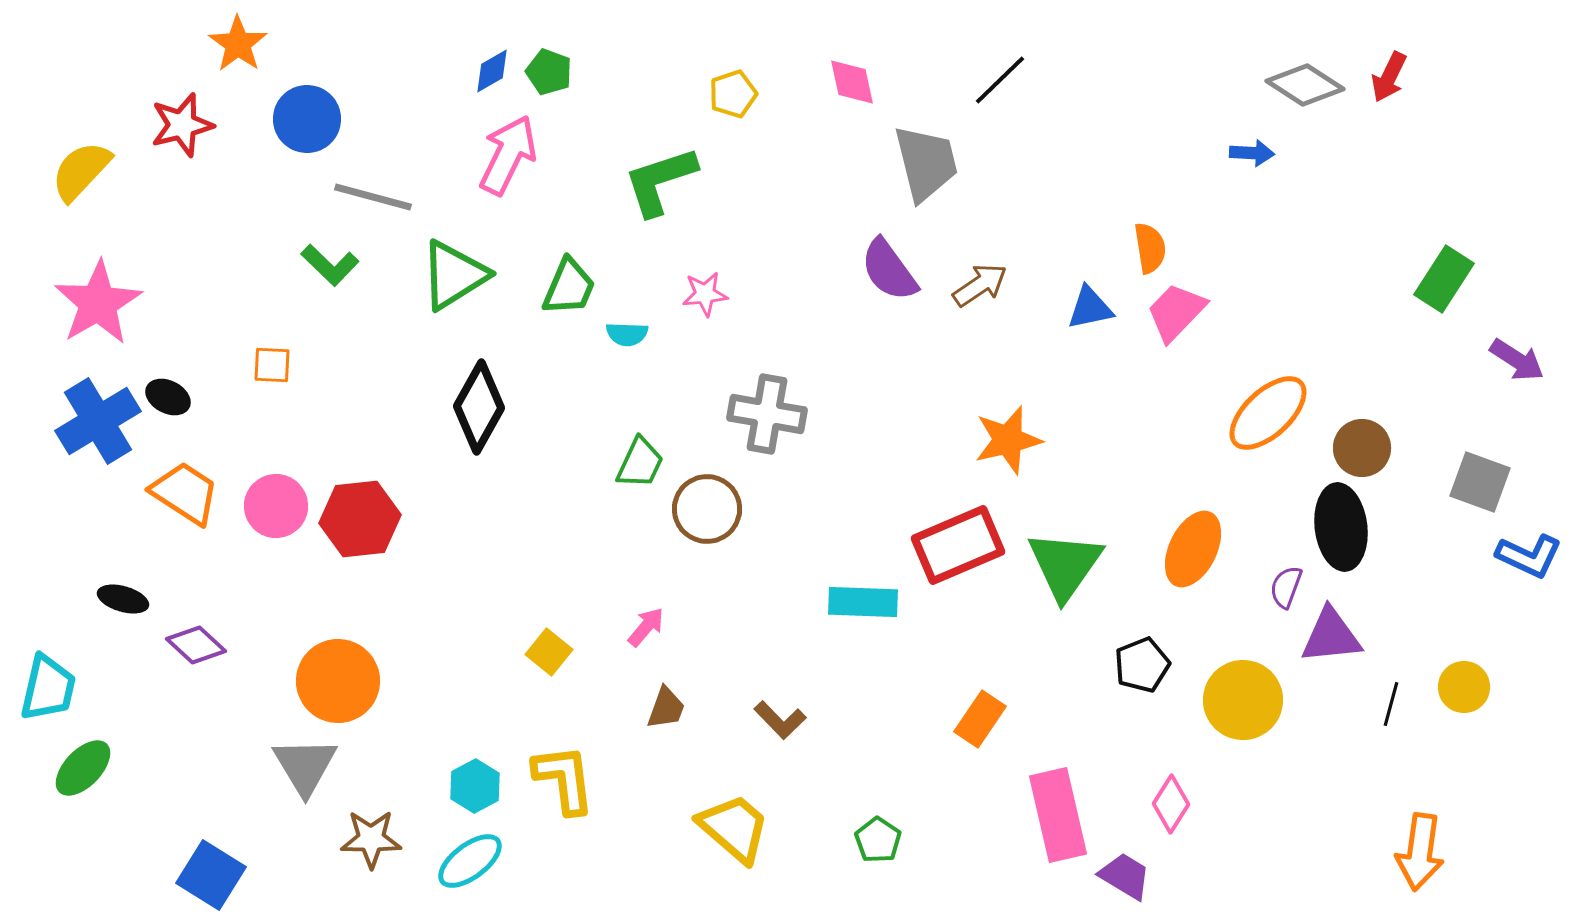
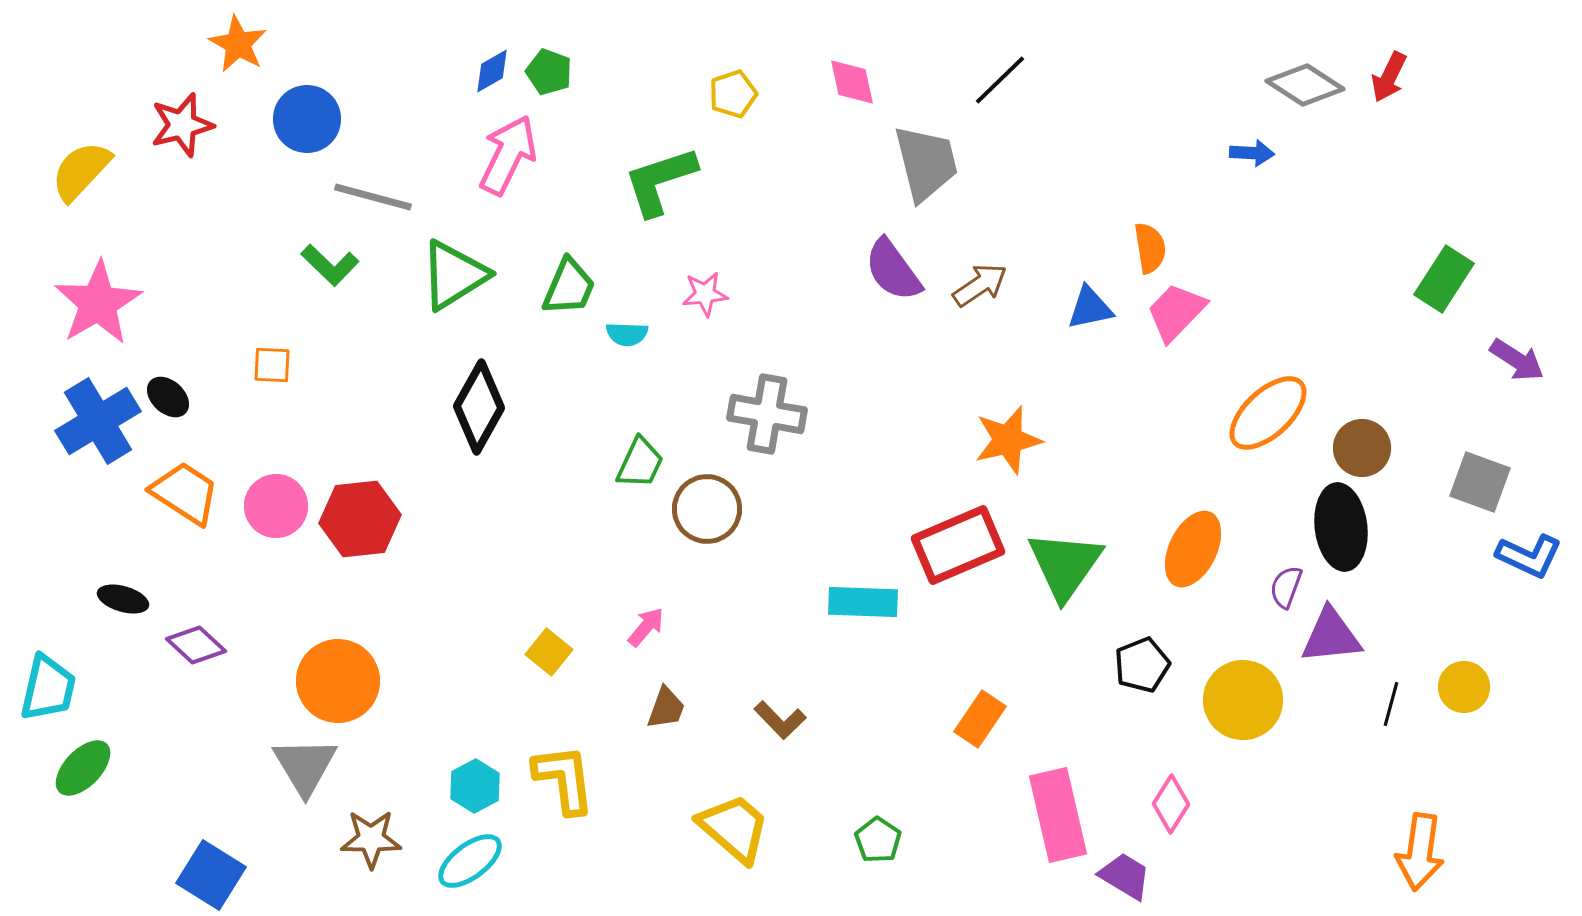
orange star at (238, 44): rotated 6 degrees counterclockwise
purple semicircle at (889, 270): moved 4 px right
black ellipse at (168, 397): rotated 15 degrees clockwise
